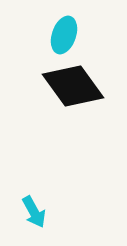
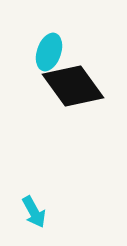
cyan ellipse: moved 15 px left, 17 px down
